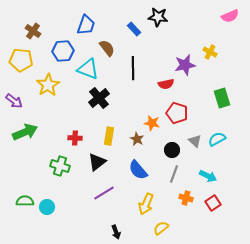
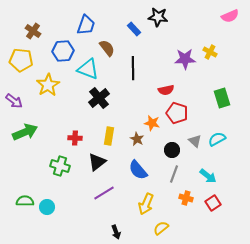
purple star: moved 6 px up; rotated 10 degrees clockwise
red semicircle: moved 6 px down
cyan arrow: rotated 12 degrees clockwise
